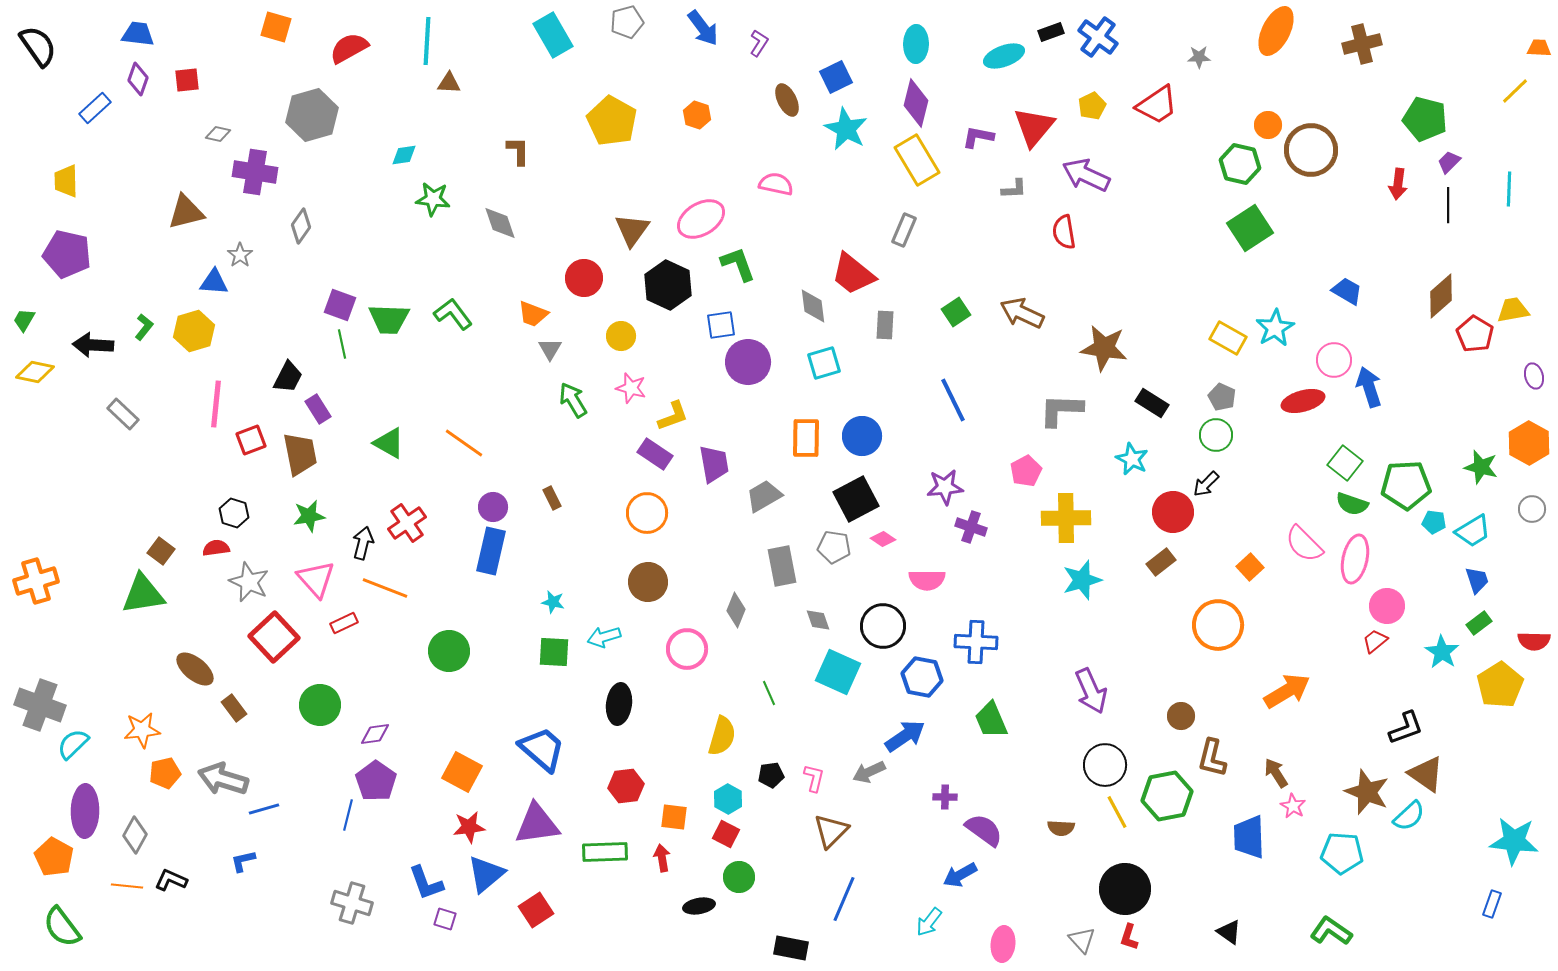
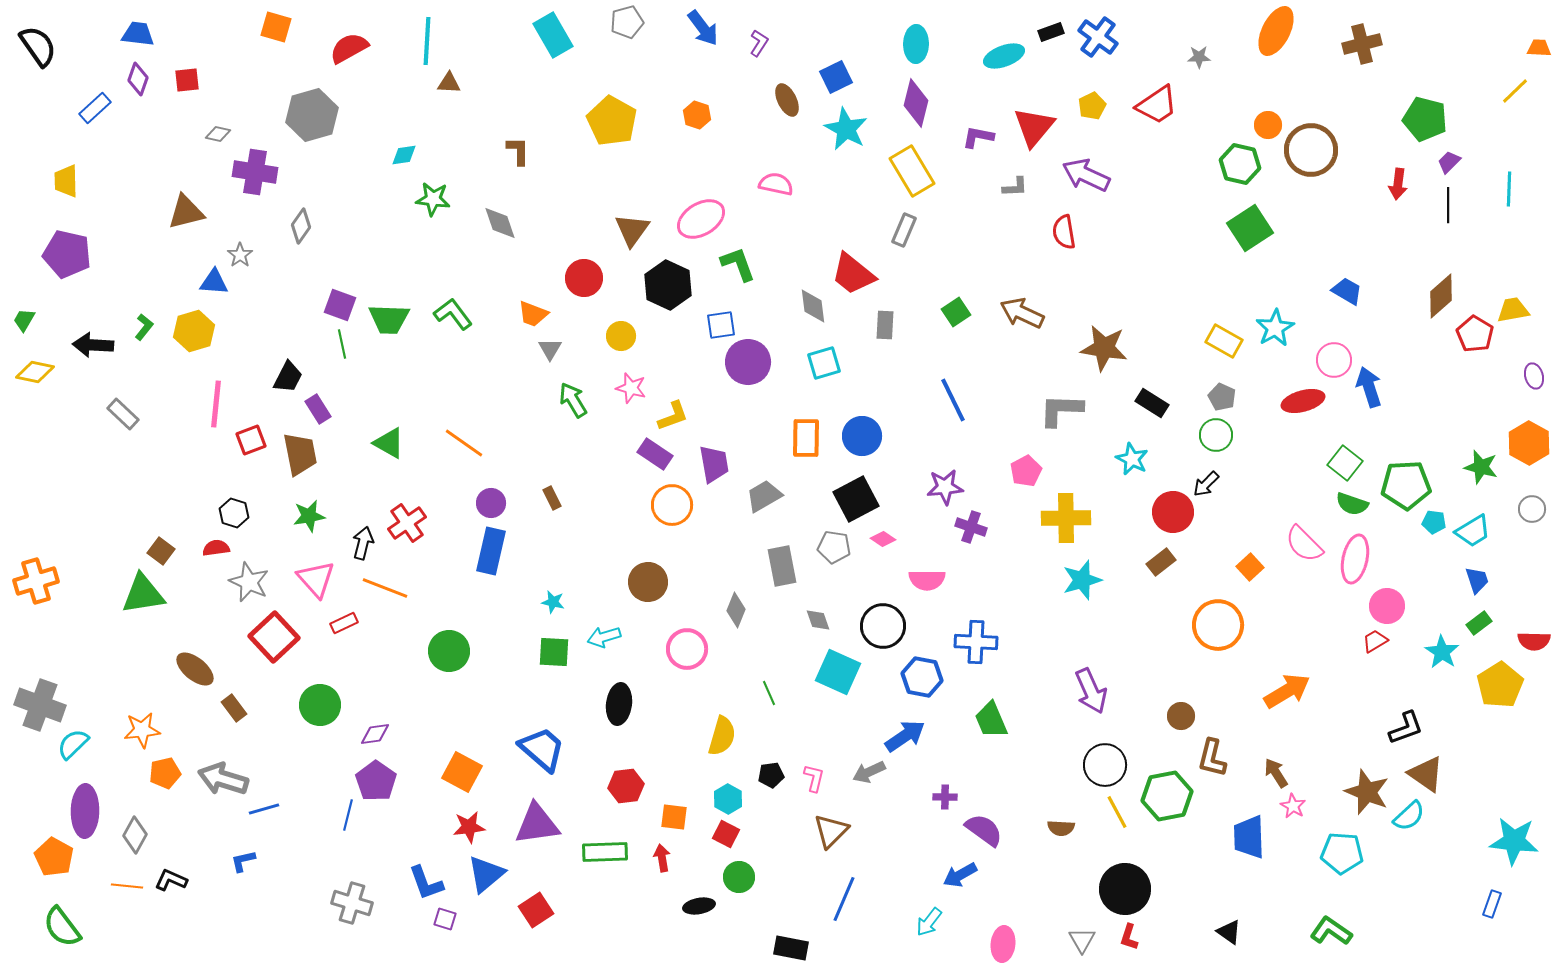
yellow rectangle at (917, 160): moved 5 px left, 11 px down
gray L-shape at (1014, 189): moved 1 px right, 2 px up
yellow rectangle at (1228, 338): moved 4 px left, 3 px down
purple circle at (493, 507): moved 2 px left, 4 px up
orange circle at (647, 513): moved 25 px right, 8 px up
red trapezoid at (1375, 641): rotated 8 degrees clockwise
gray triangle at (1082, 940): rotated 12 degrees clockwise
